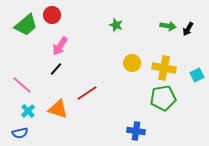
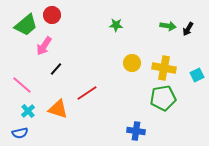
green star: rotated 16 degrees counterclockwise
pink arrow: moved 16 px left
